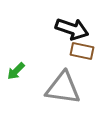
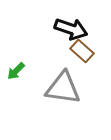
black arrow: moved 1 px left
brown rectangle: rotated 30 degrees clockwise
